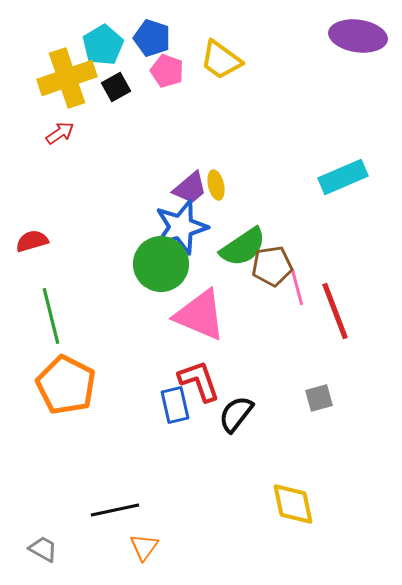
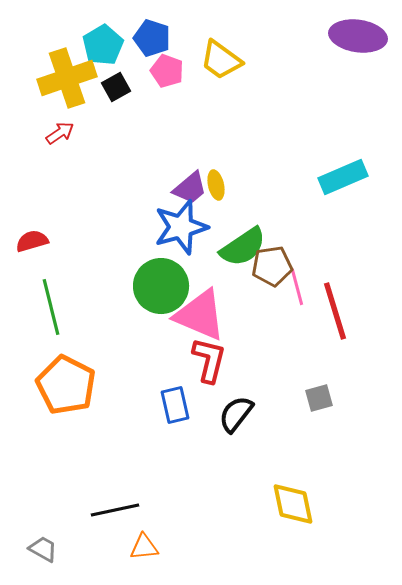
green circle: moved 22 px down
red line: rotated 4 degrees clockwise
green line: moved 9 px up
red L-shape: moved 10 px right, 21 px up; rotated 33 degrees clockwise
orange triangle: rotated 48 degrees clockwise
